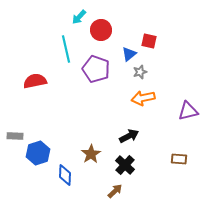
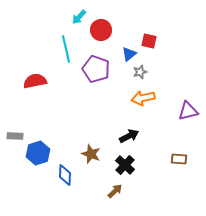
brown star: rotated 18 degrees counterclockwise
